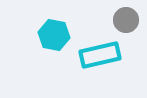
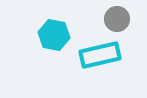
gray circle: moved 9 px left, 1 px up
